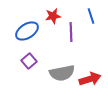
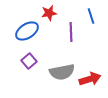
red star: moved 4 px left, 3 px up
gray semicircle: moved 1 px up
